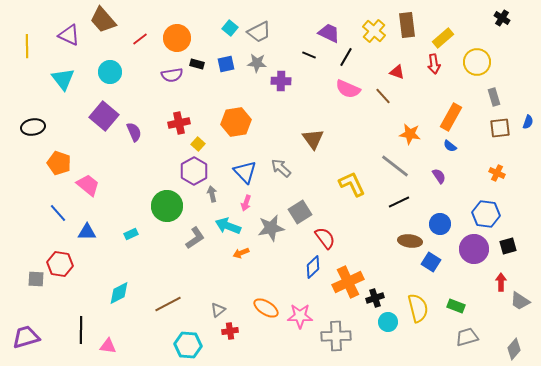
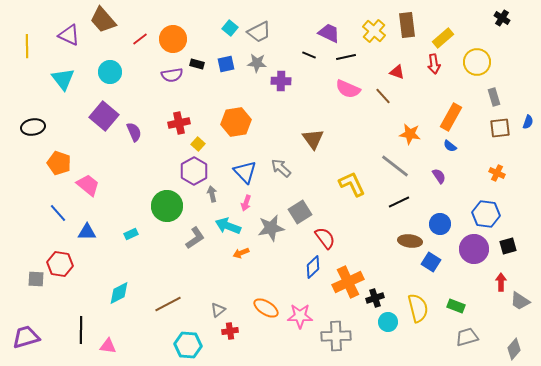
orange circle at (177, 38): moved 4 px left, 1 px down
black line at (346, 57): rotated 48 degrees clockwise
